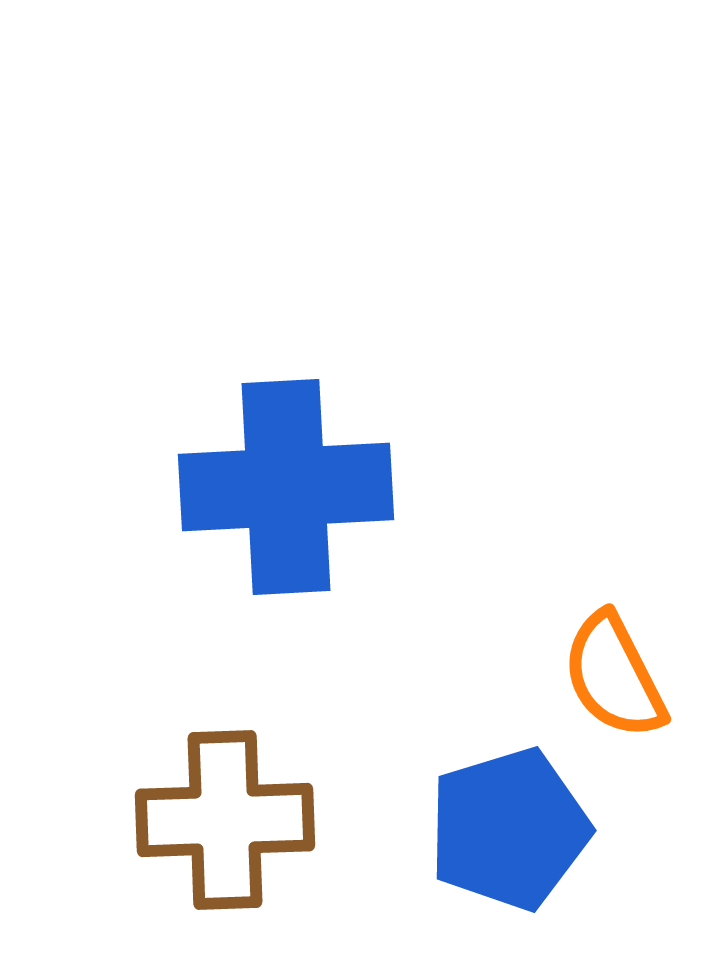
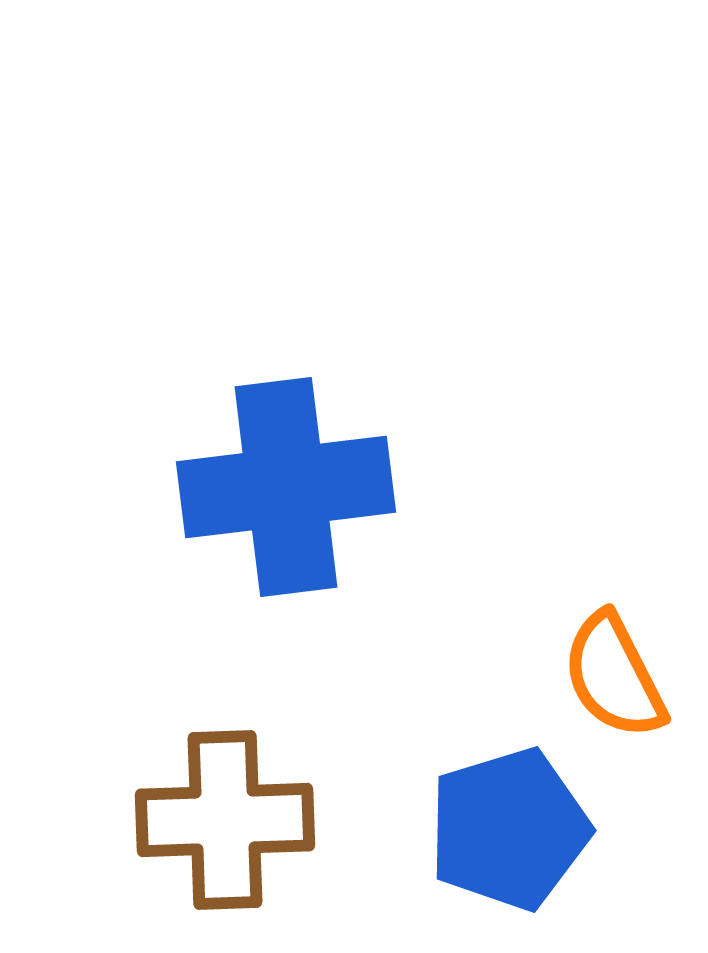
blue cross: rotated 4 degrees counterclockwise
